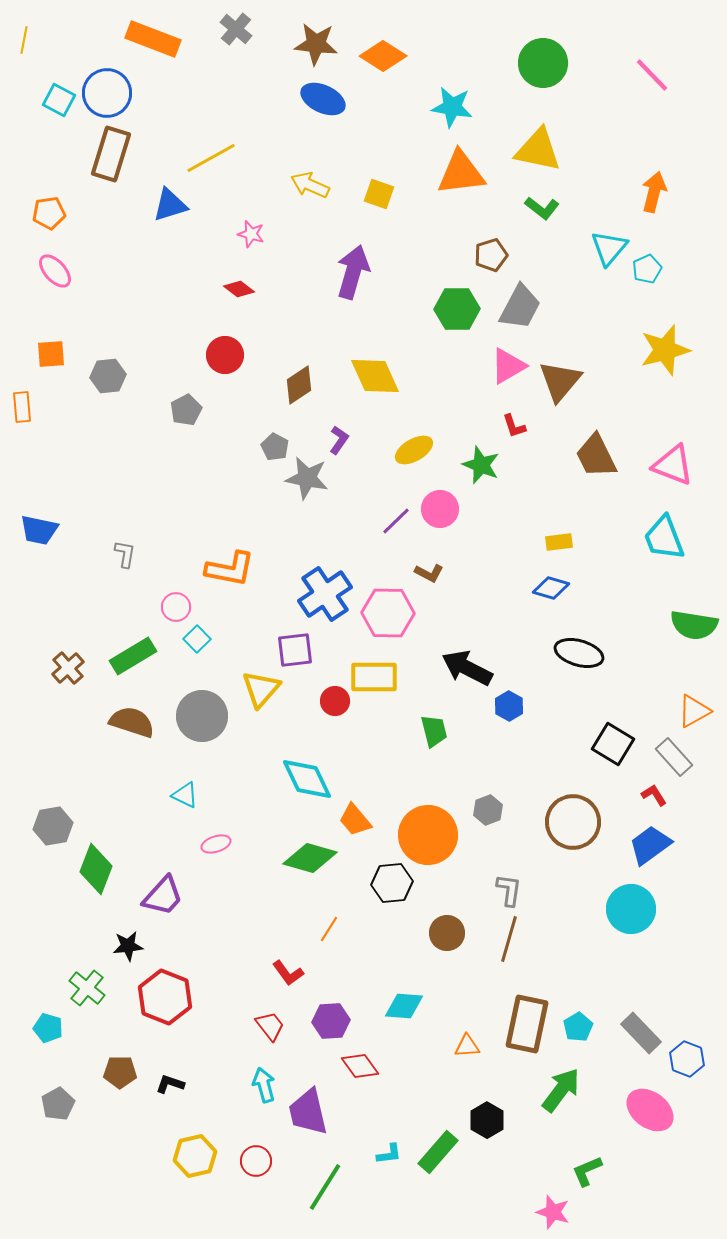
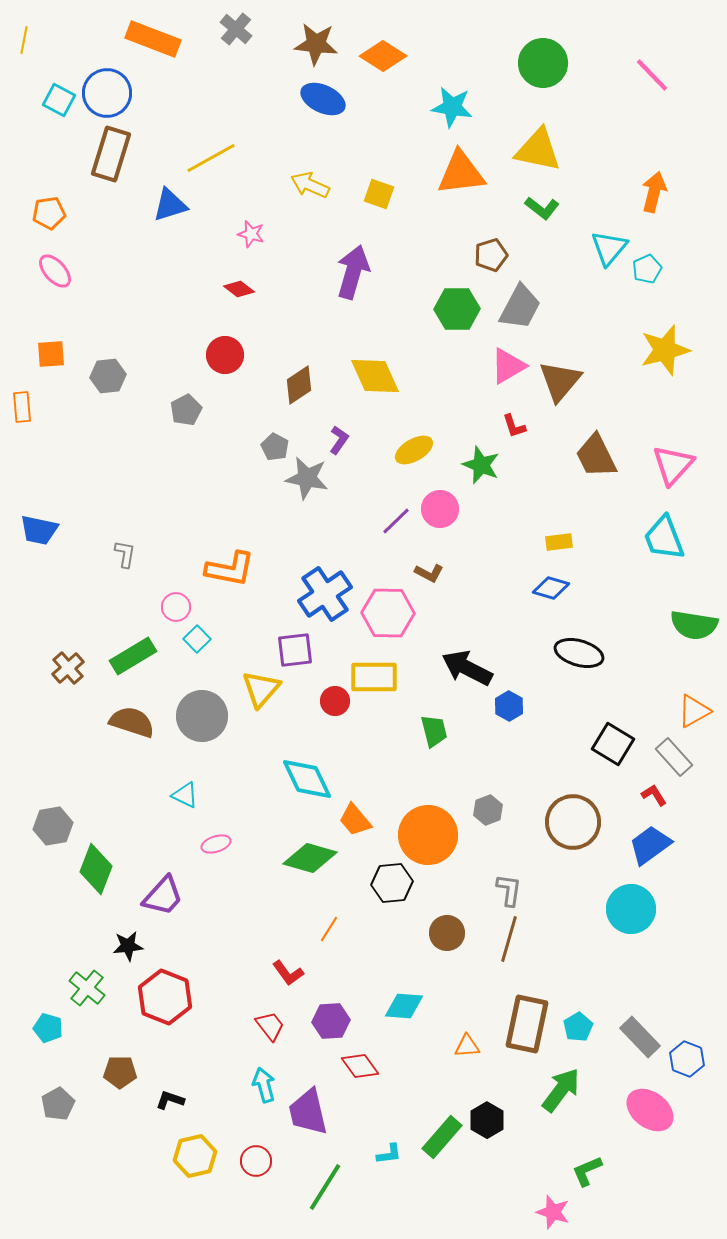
pink triangle at (673, 465): rotated 51 degrees clockwise
gray rectangle at (641, 1033): moved 1 px left, 4 px down
black L-shape at (170, 1084): moved 16 px down
green rectangle at (438, 1152): moved 4 px right, 15 px up
